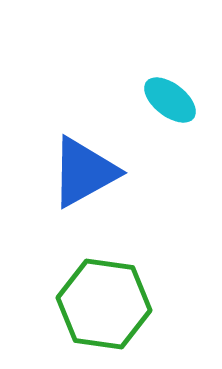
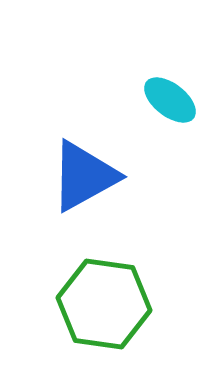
blue triangle: moved 4 px down
